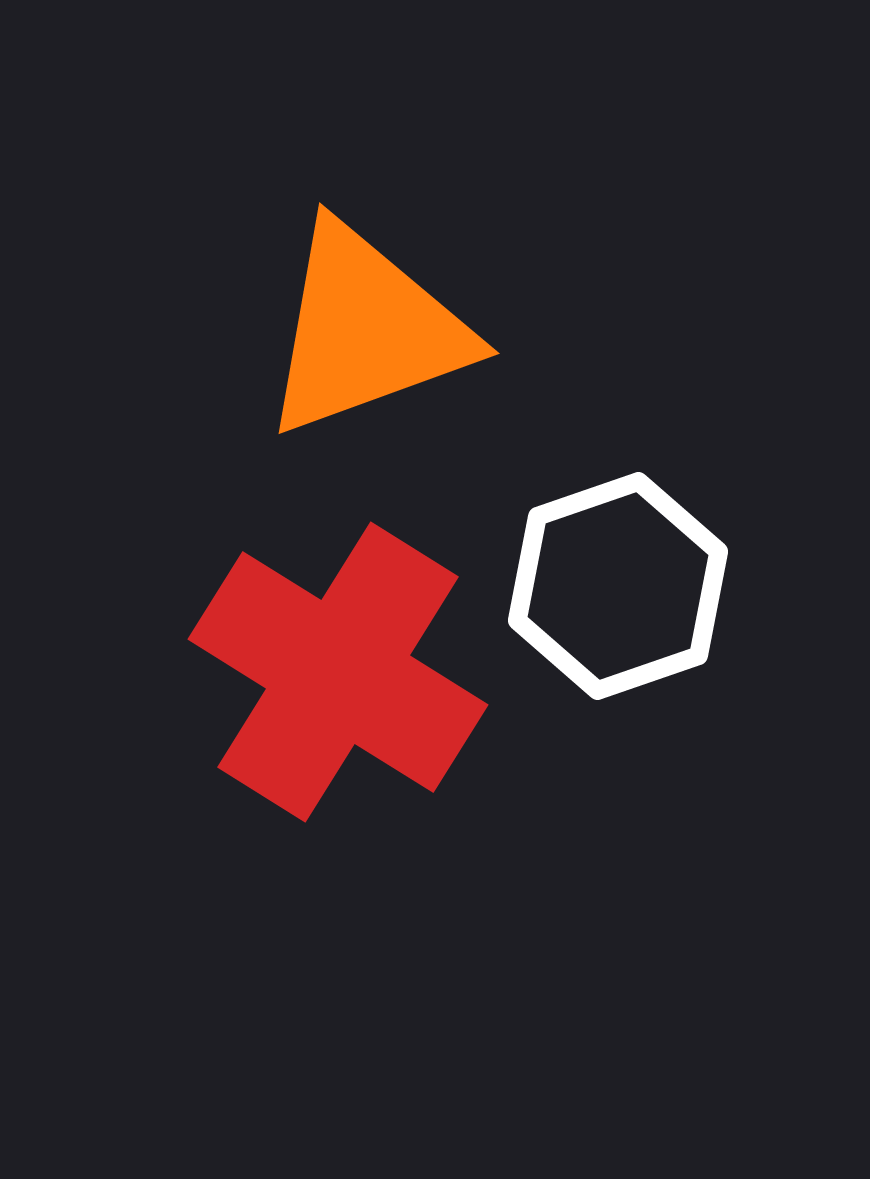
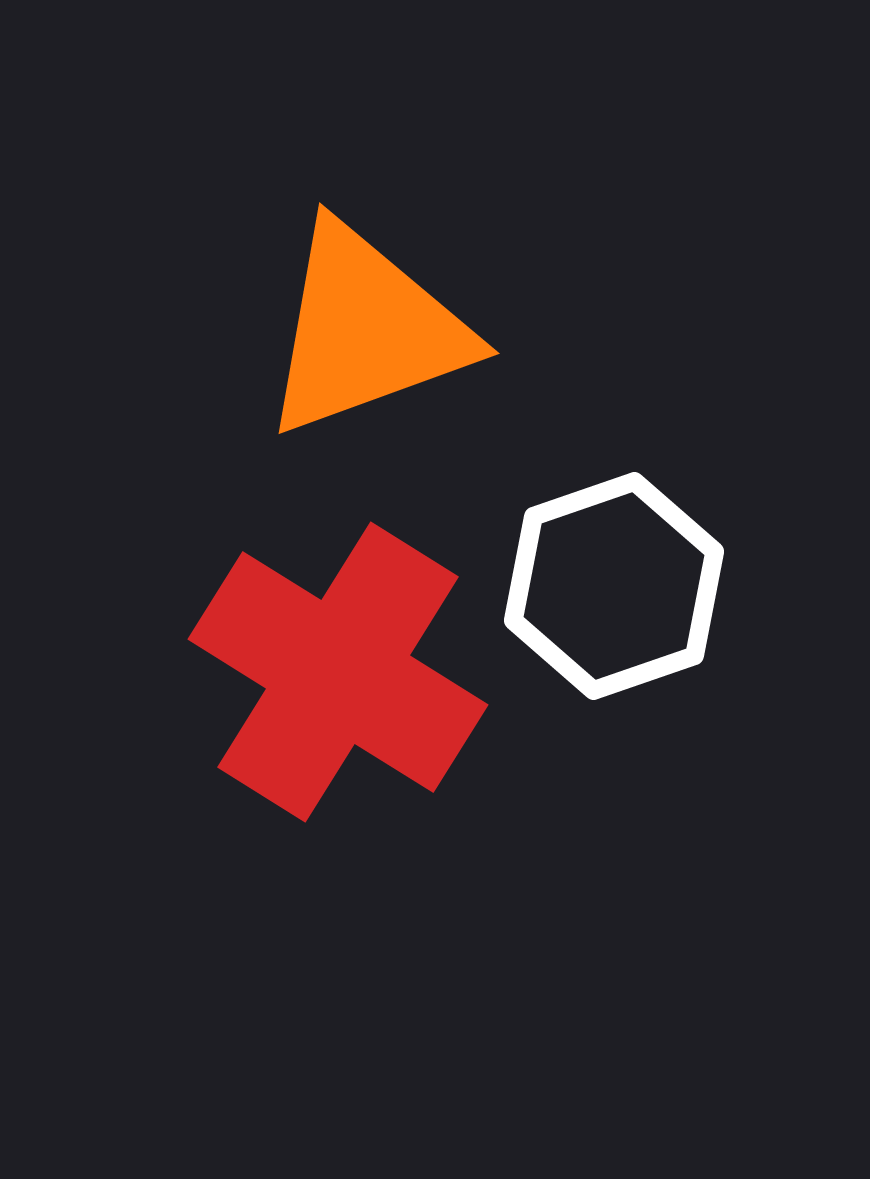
white hexagon: moved 4 px left
